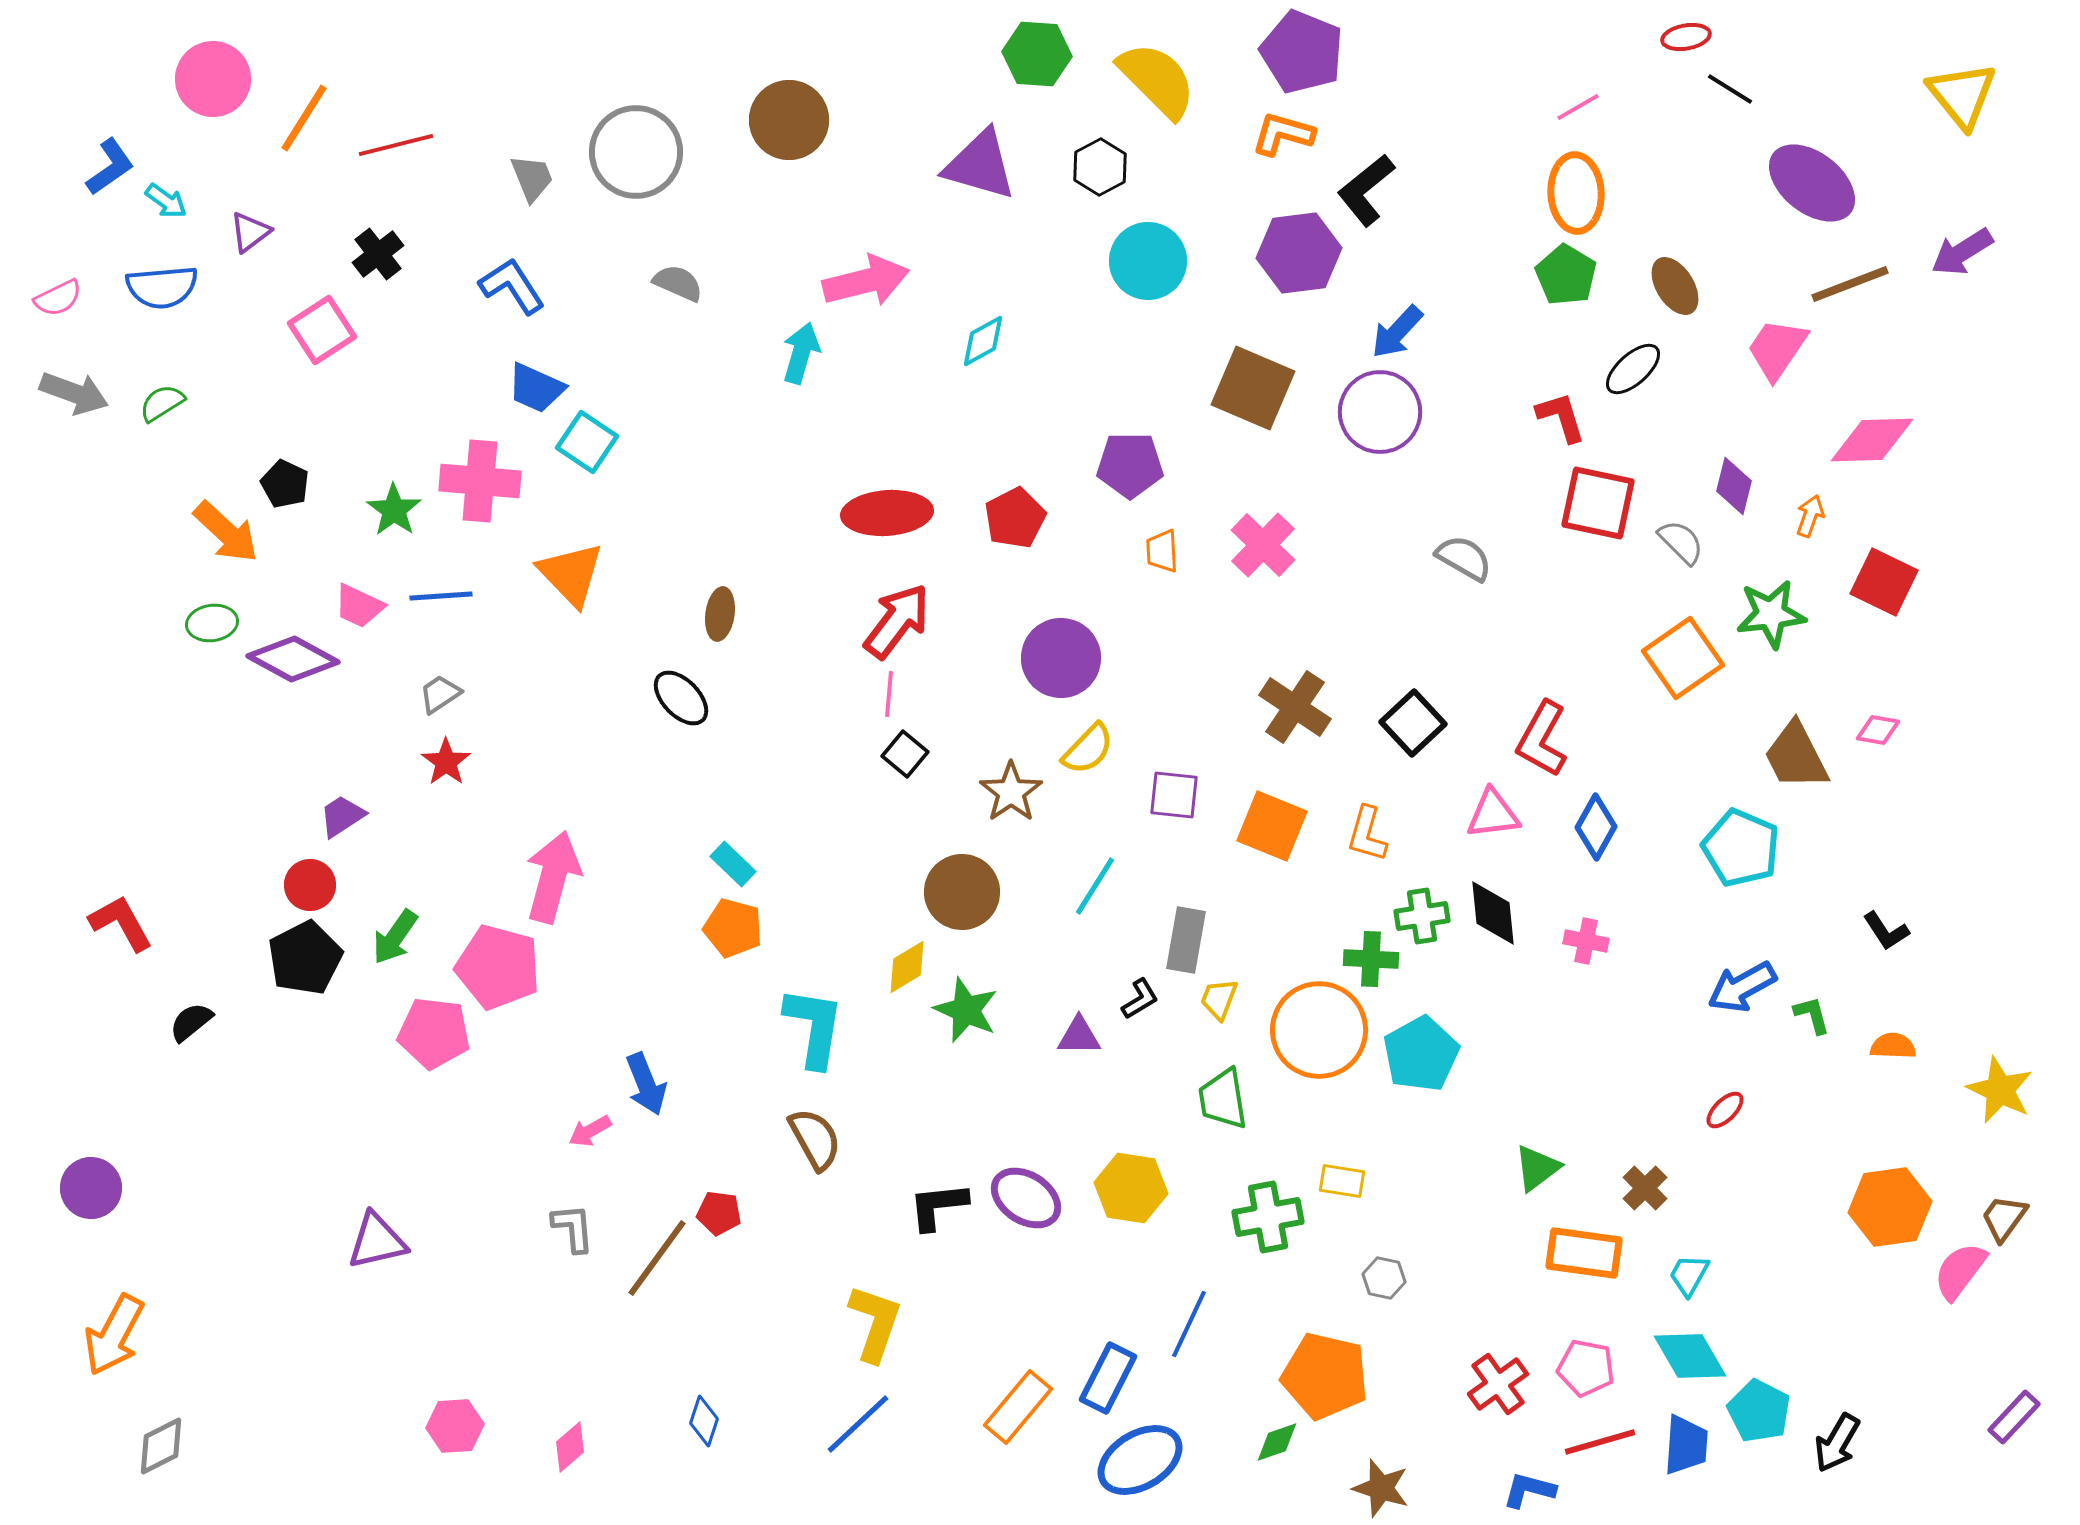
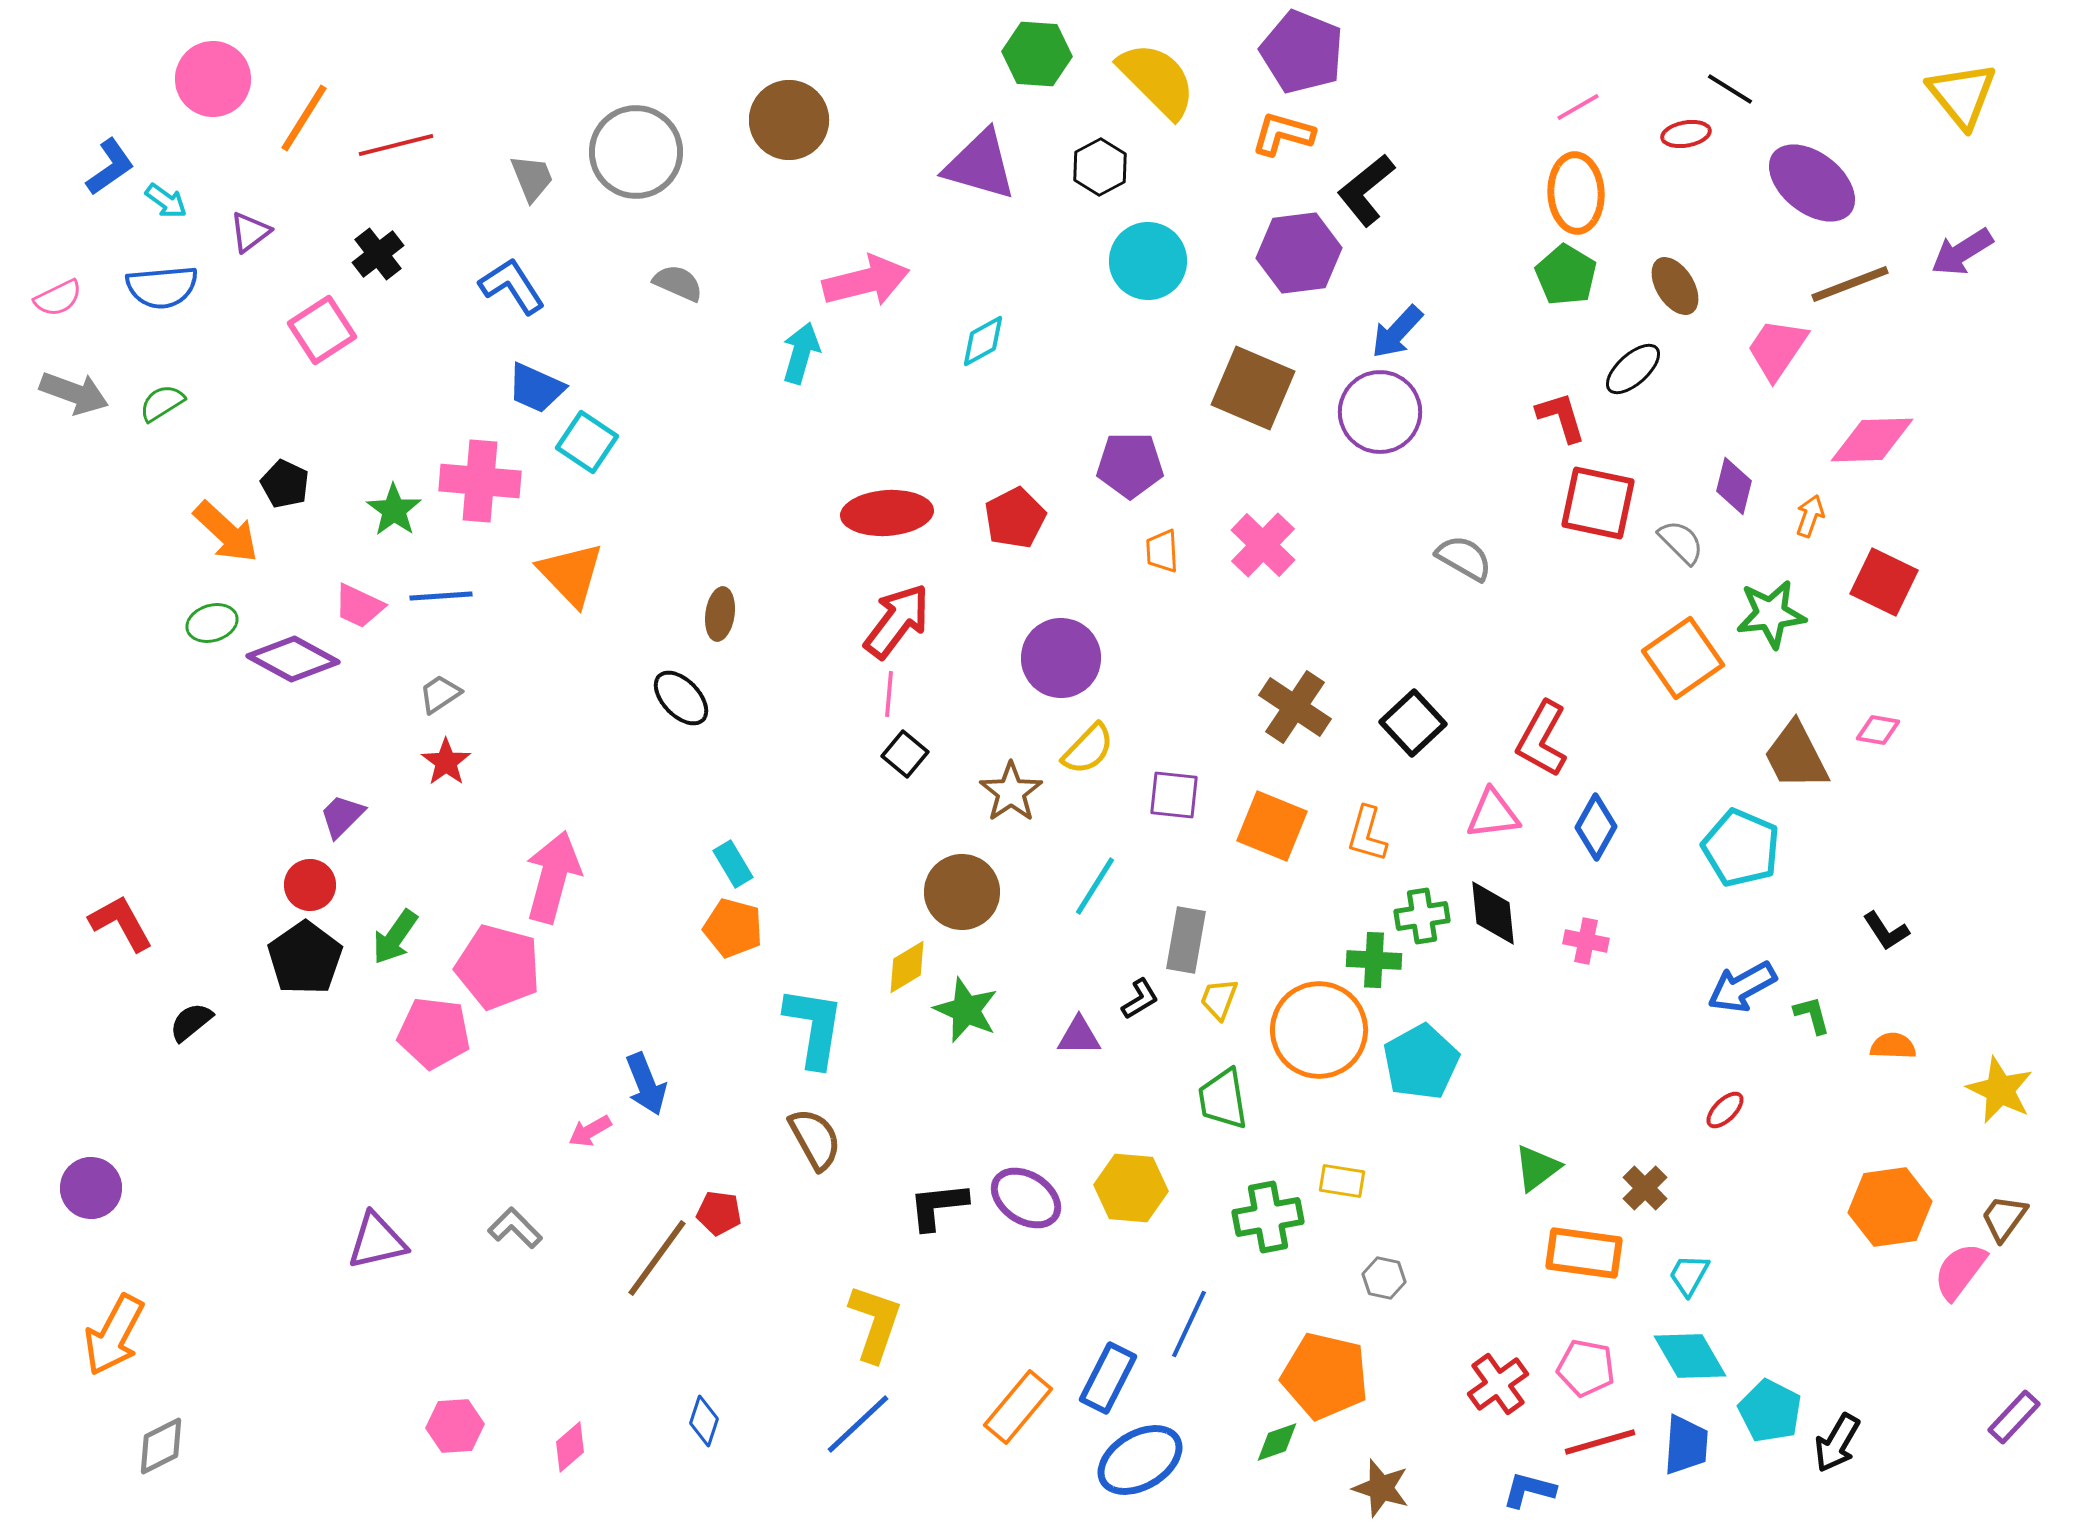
red ellipse at (1686, 37): moved 97 px down
green ellipse at (212, 623): rotated 9 degrees counterclockwise
purple trapezoid at (342, 816): rotated 12 degrees counterclockwise
cyan rectangle at (733, 864): rotated 15 degrees clockwise
black pentagon at (305, 958): rotated 8 degrees counterclockwise
green cross at (1371, 959): moved 3 px right, 1 px down
cyan pentagon at (1421, 1054): moved 8 px down
yellow hexagon at (1131, 1188): rotated 4 degrees counterclockwise
gray L-shape at (573, 1228): moved 58 px left; rotated 40 degrees counterclockwise
cyan pentagon at (1759, 1411): moved 11 px right
